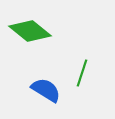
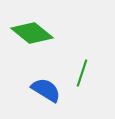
green diamond: moved 2 px right, 2 px down
